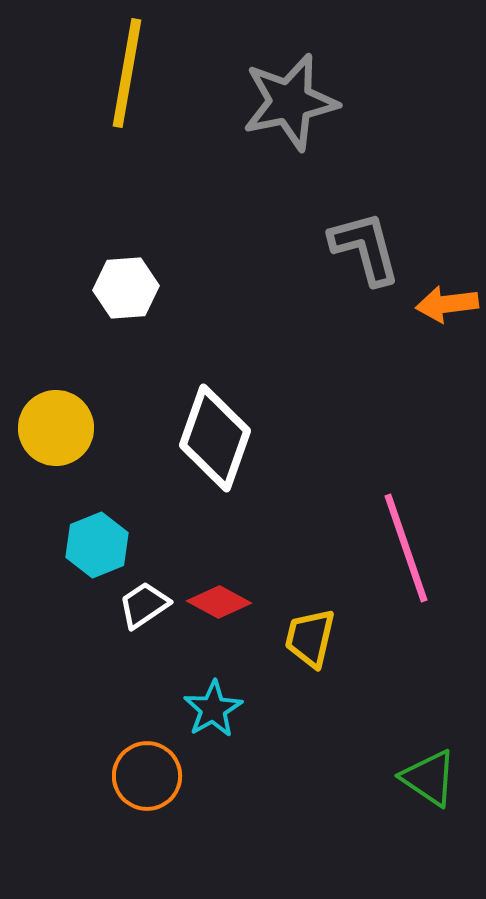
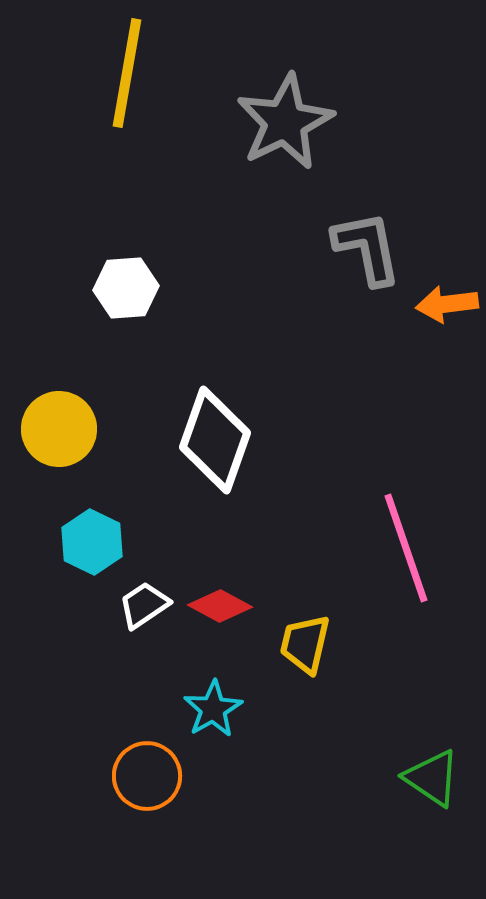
gray star: moved 5 px left, 20 px down; rotated 14 degrees counterclockwise
gray L-shape: moved 2 px right; rotated 4 degrees clockwise
yellow circle: moved 3 px right, 1 px down
white diamond: moved 2 px down
cyan hexagon: moved 5 px left, 3 px up; rotated 12 degrees counterclockwise
red diamond: moved 1 px right, 4 px down
yellow trapezoid: moved 5 px left, 6 px down
green triangle: moved 3 px right
